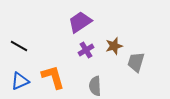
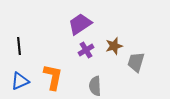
purple trapezoid: moved 2 px down
black line: rotated 54 degrees clockwise
orange L-shape: rotated 28 degrees clockwise
